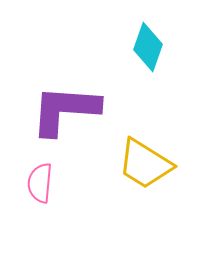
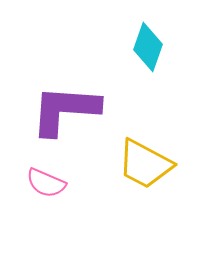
yellow trapezoid: rotated 4 degrees counterclockwise
pink semicircle: moved 6 px right; rotated 72 degrees counterclockwise
